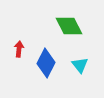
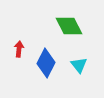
cyan triangle: moved 1 px left
